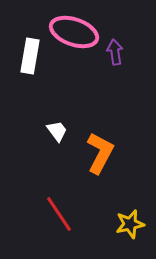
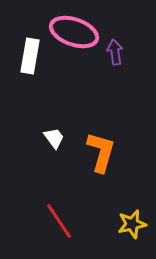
white trapezoid: moved 3 px left, 7 px down
orange L-shape: moved 1 px right, 1 px up; rotated 12 degrees counterclockwise
red line: moved 7 px down
yellow star: moved 2 px right
